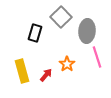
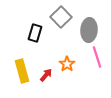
gray ellipse: moved 2 px right, 1 px up
